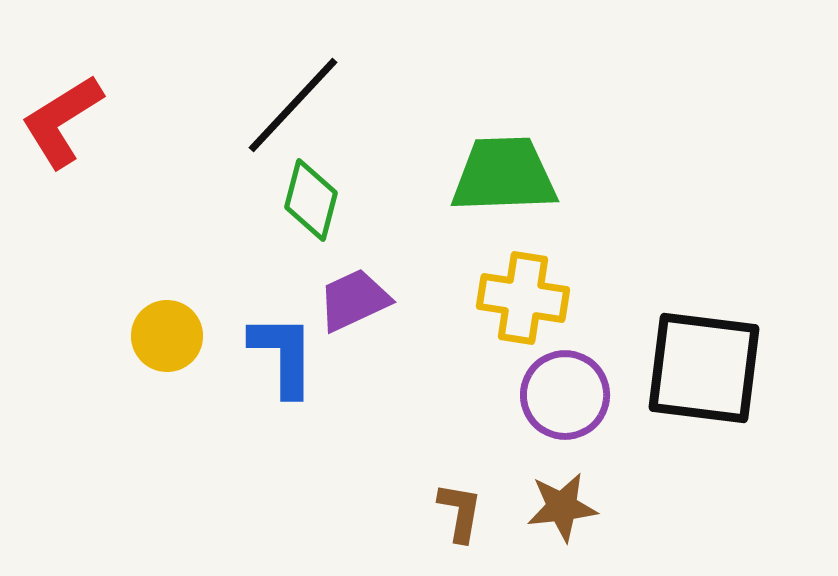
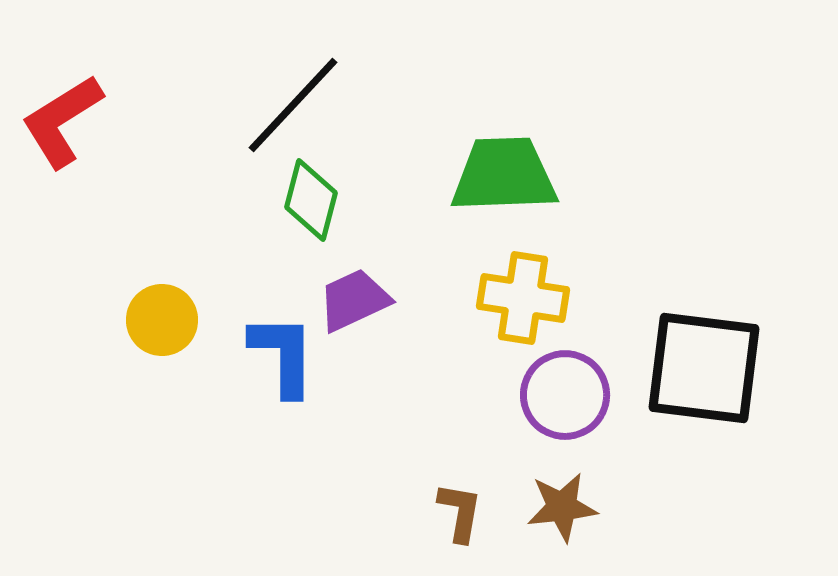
yellow circle: moved 5 px left, 16 px up
